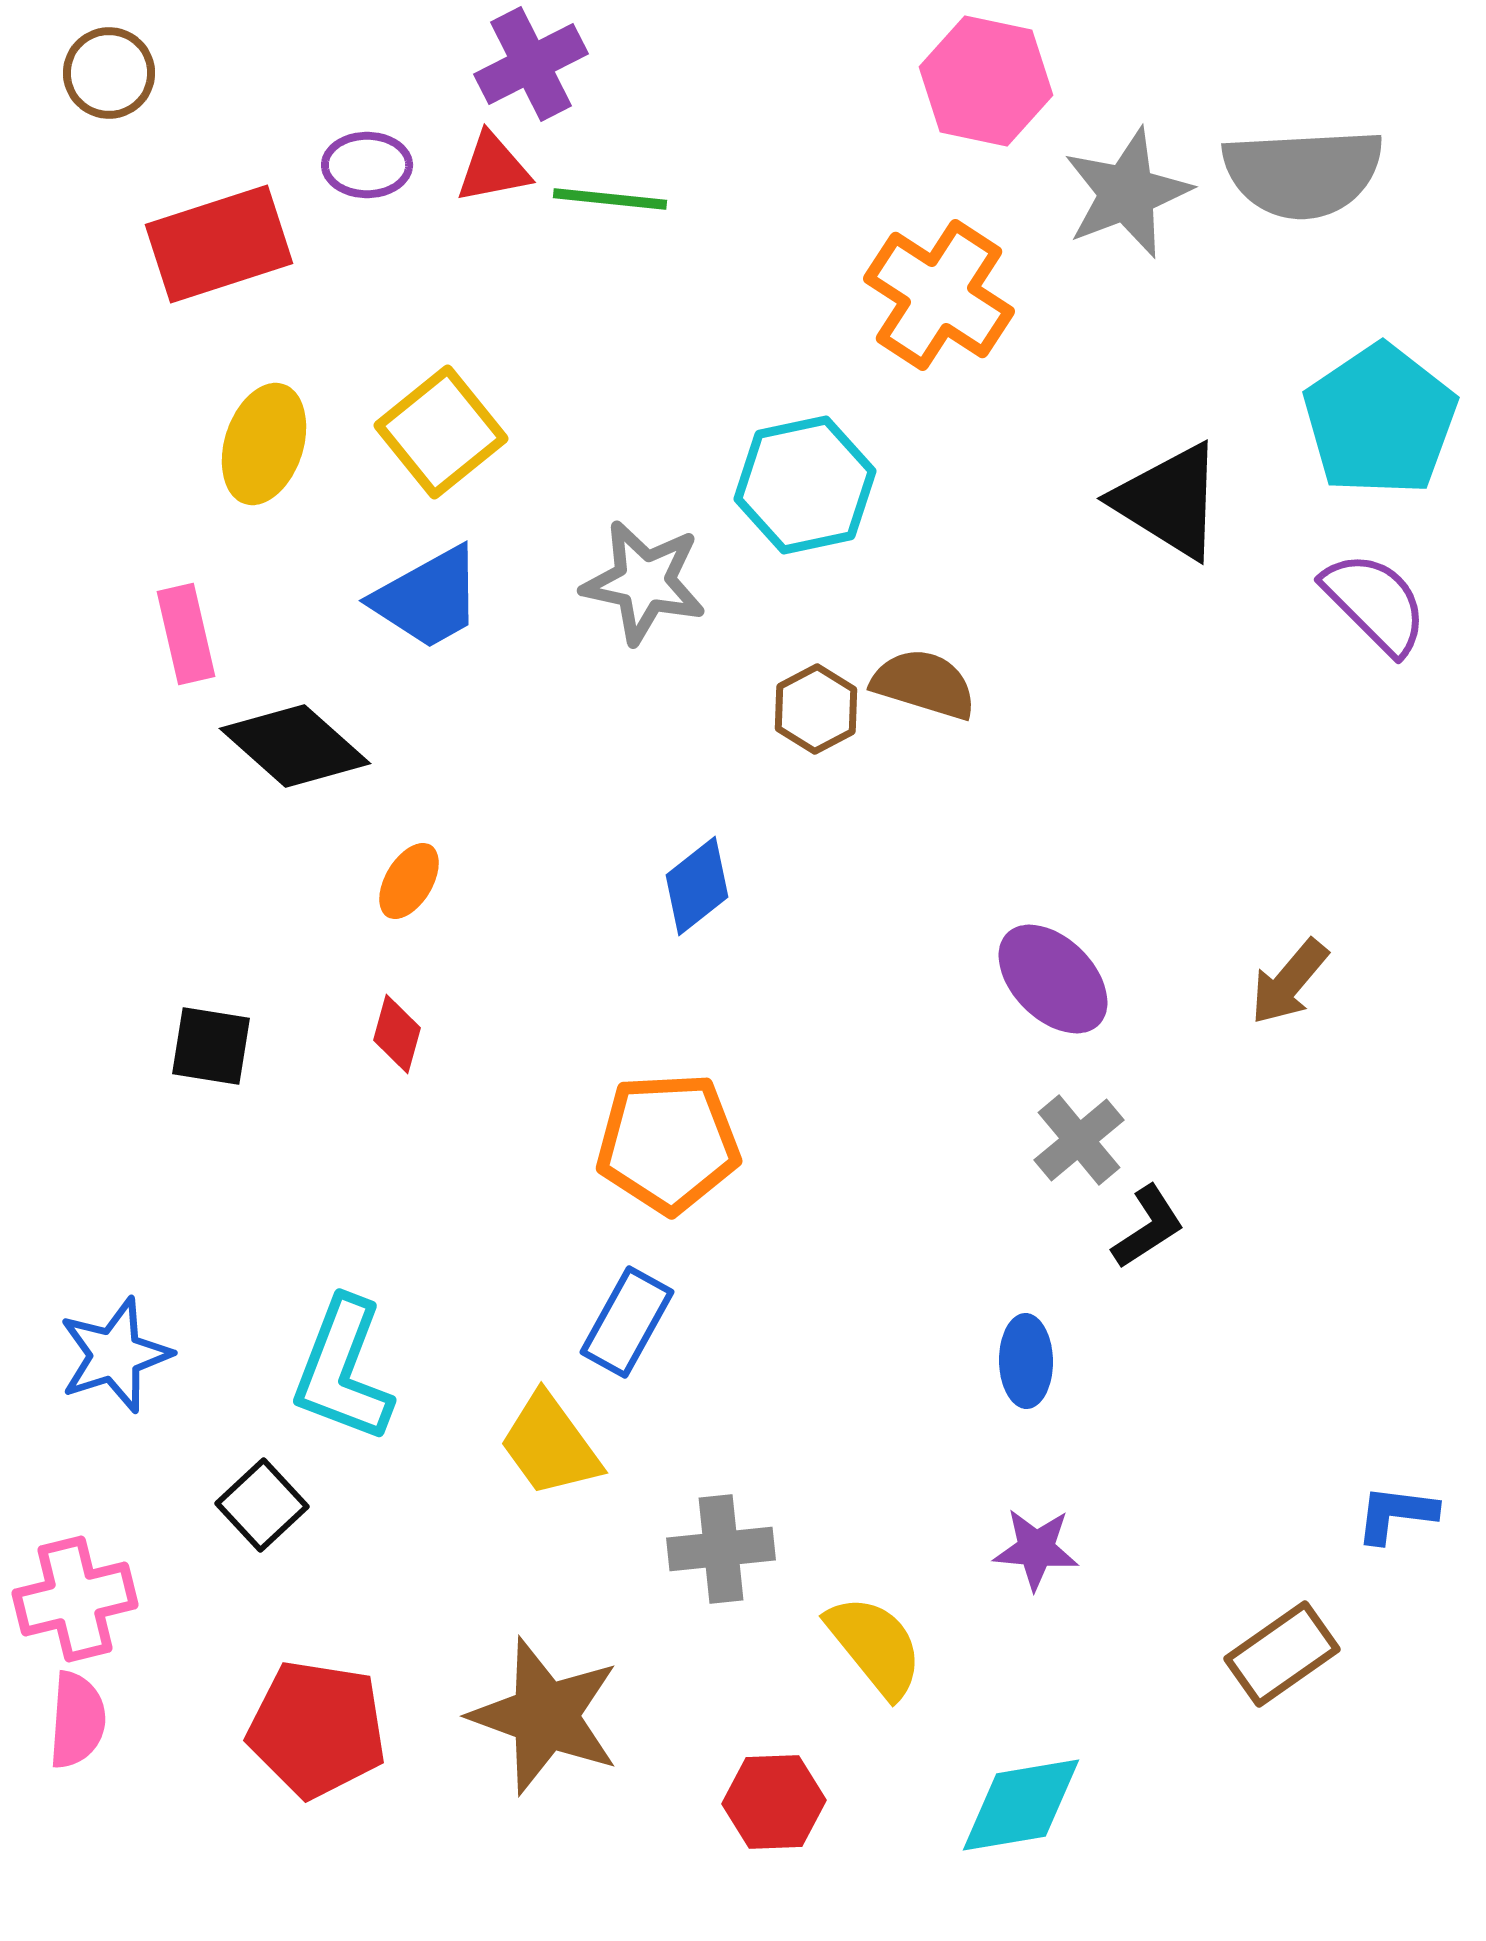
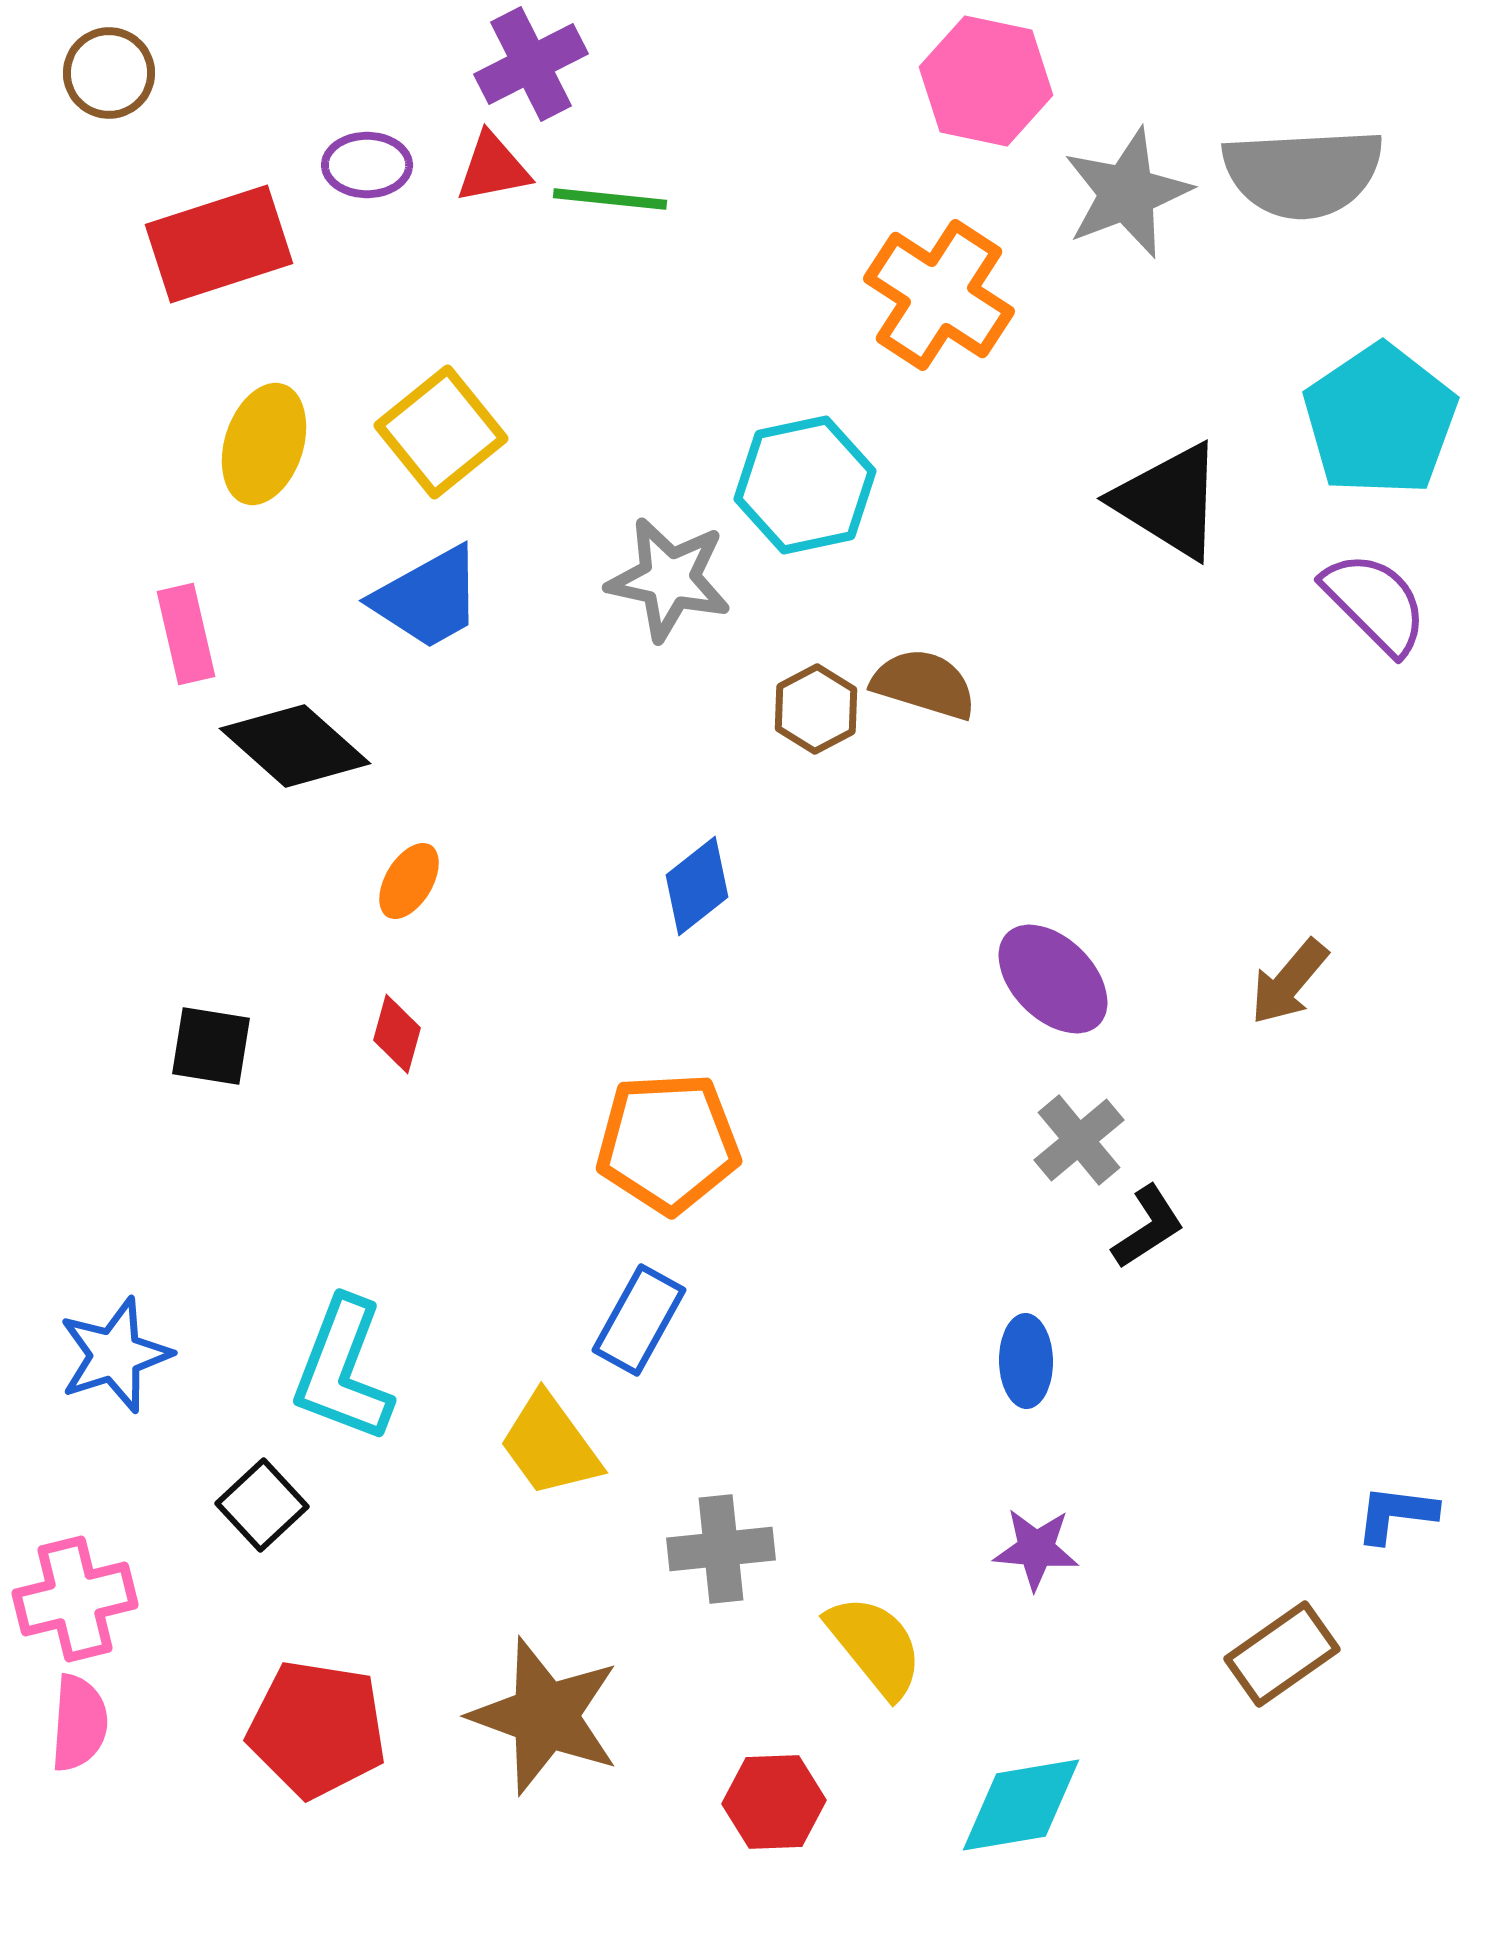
gray star at (644, 582): moved 25 px right, 3 px up
blue rectangle at (627, 1322): moved 12 px right, 2 px up
pink semicircle at (77, 1720): moved 2 px right, 3 px down
